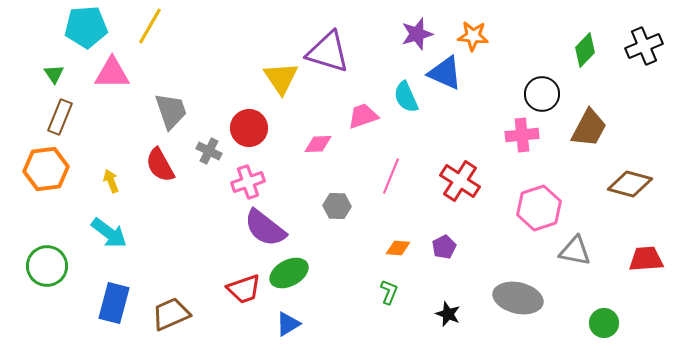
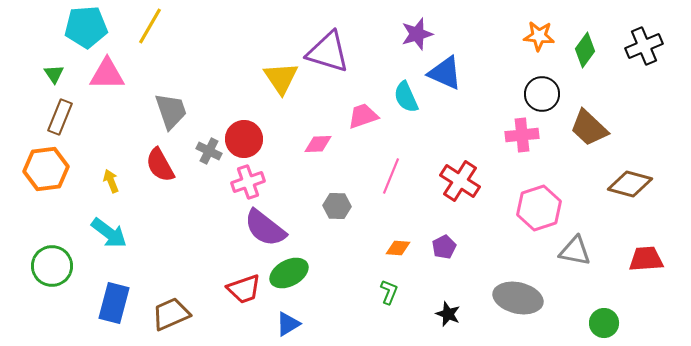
orange star at (473, 36): moved 66 px right
green diamond at (585, 50): rotated 8 degrees counterclockwise
pink triangle at (112, 73): moved 5 px left, 1 px down
red circle at (249, 128): moved 5 px left, 11 px down
brown trapezoid at (589, 128): rotated 105 degrees clockwise
green circle at (47, 266): moved 5 px right
